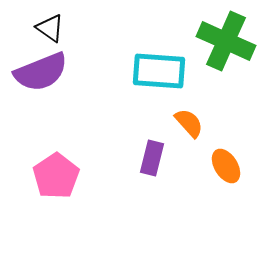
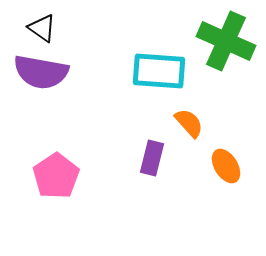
black triangle: moved 8 px left
purple semicircle: rotated 32 degrees clockwise
